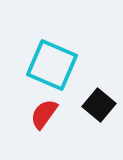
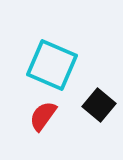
red semicircle: moved 1 px left, 2 px down
